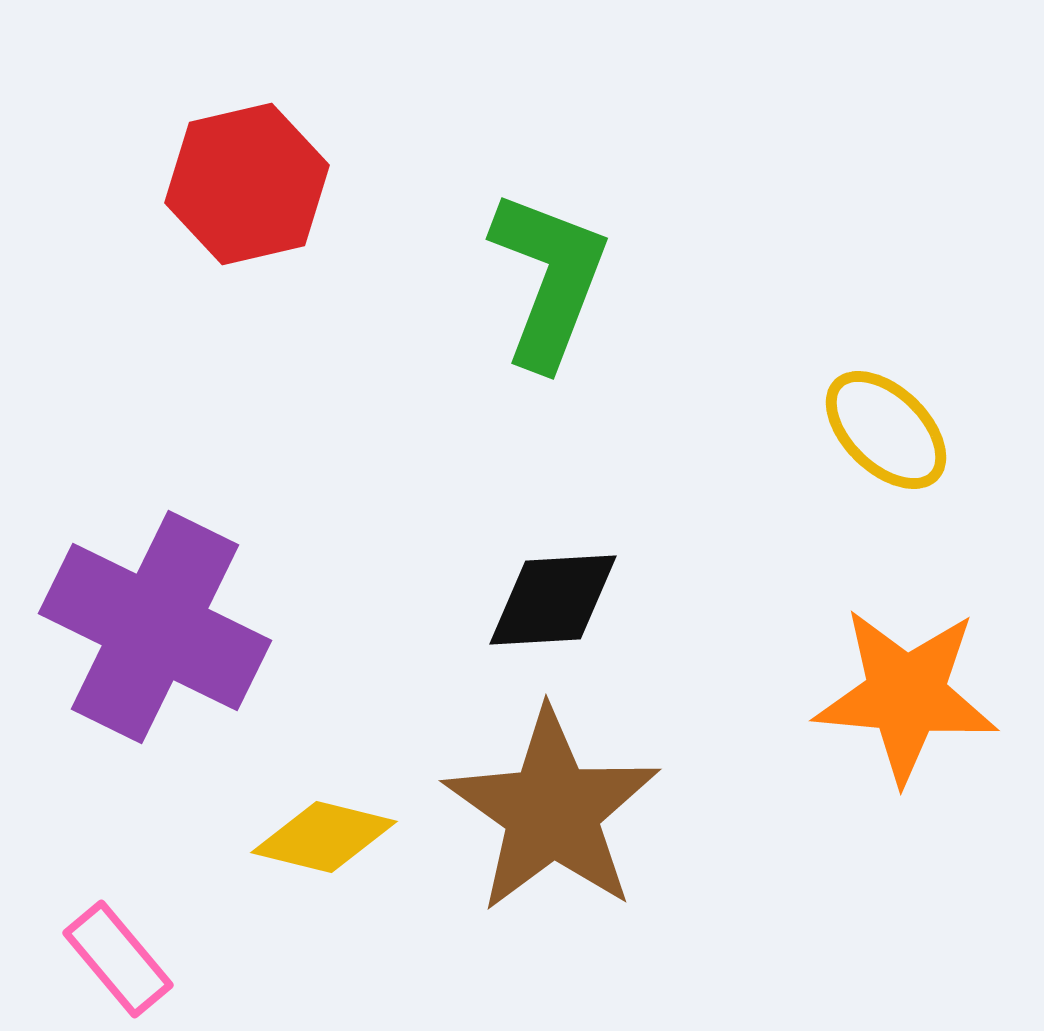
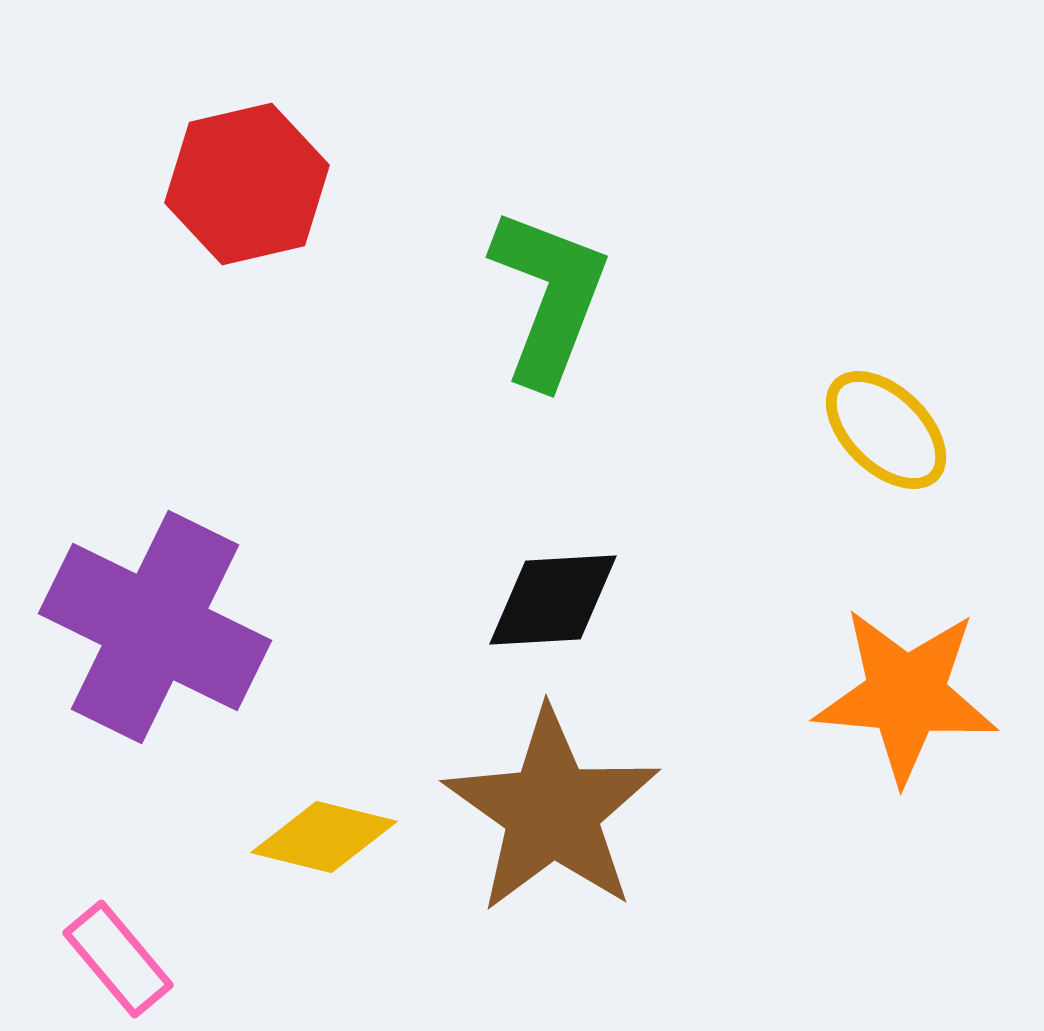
green L-shape: moved 18 px down
